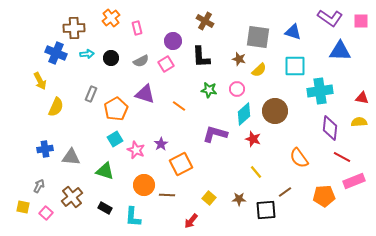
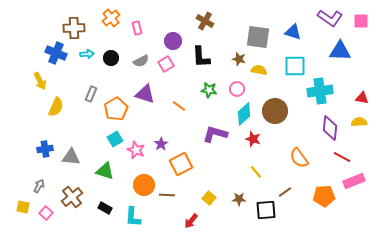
yellow semicircle at (259, 70): rotated 126 degrees counterclockwise
